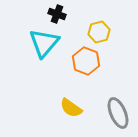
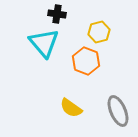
black cross: rotated 12 degrees counterclockwise
cyan triangle: rotated 20 degrees counterclockwise
gray ellipse: moved 2 px up
